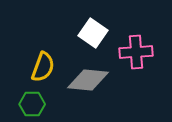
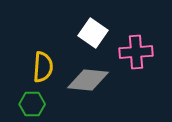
yellow semicircle: rotated 16 degrees counterclockwise
